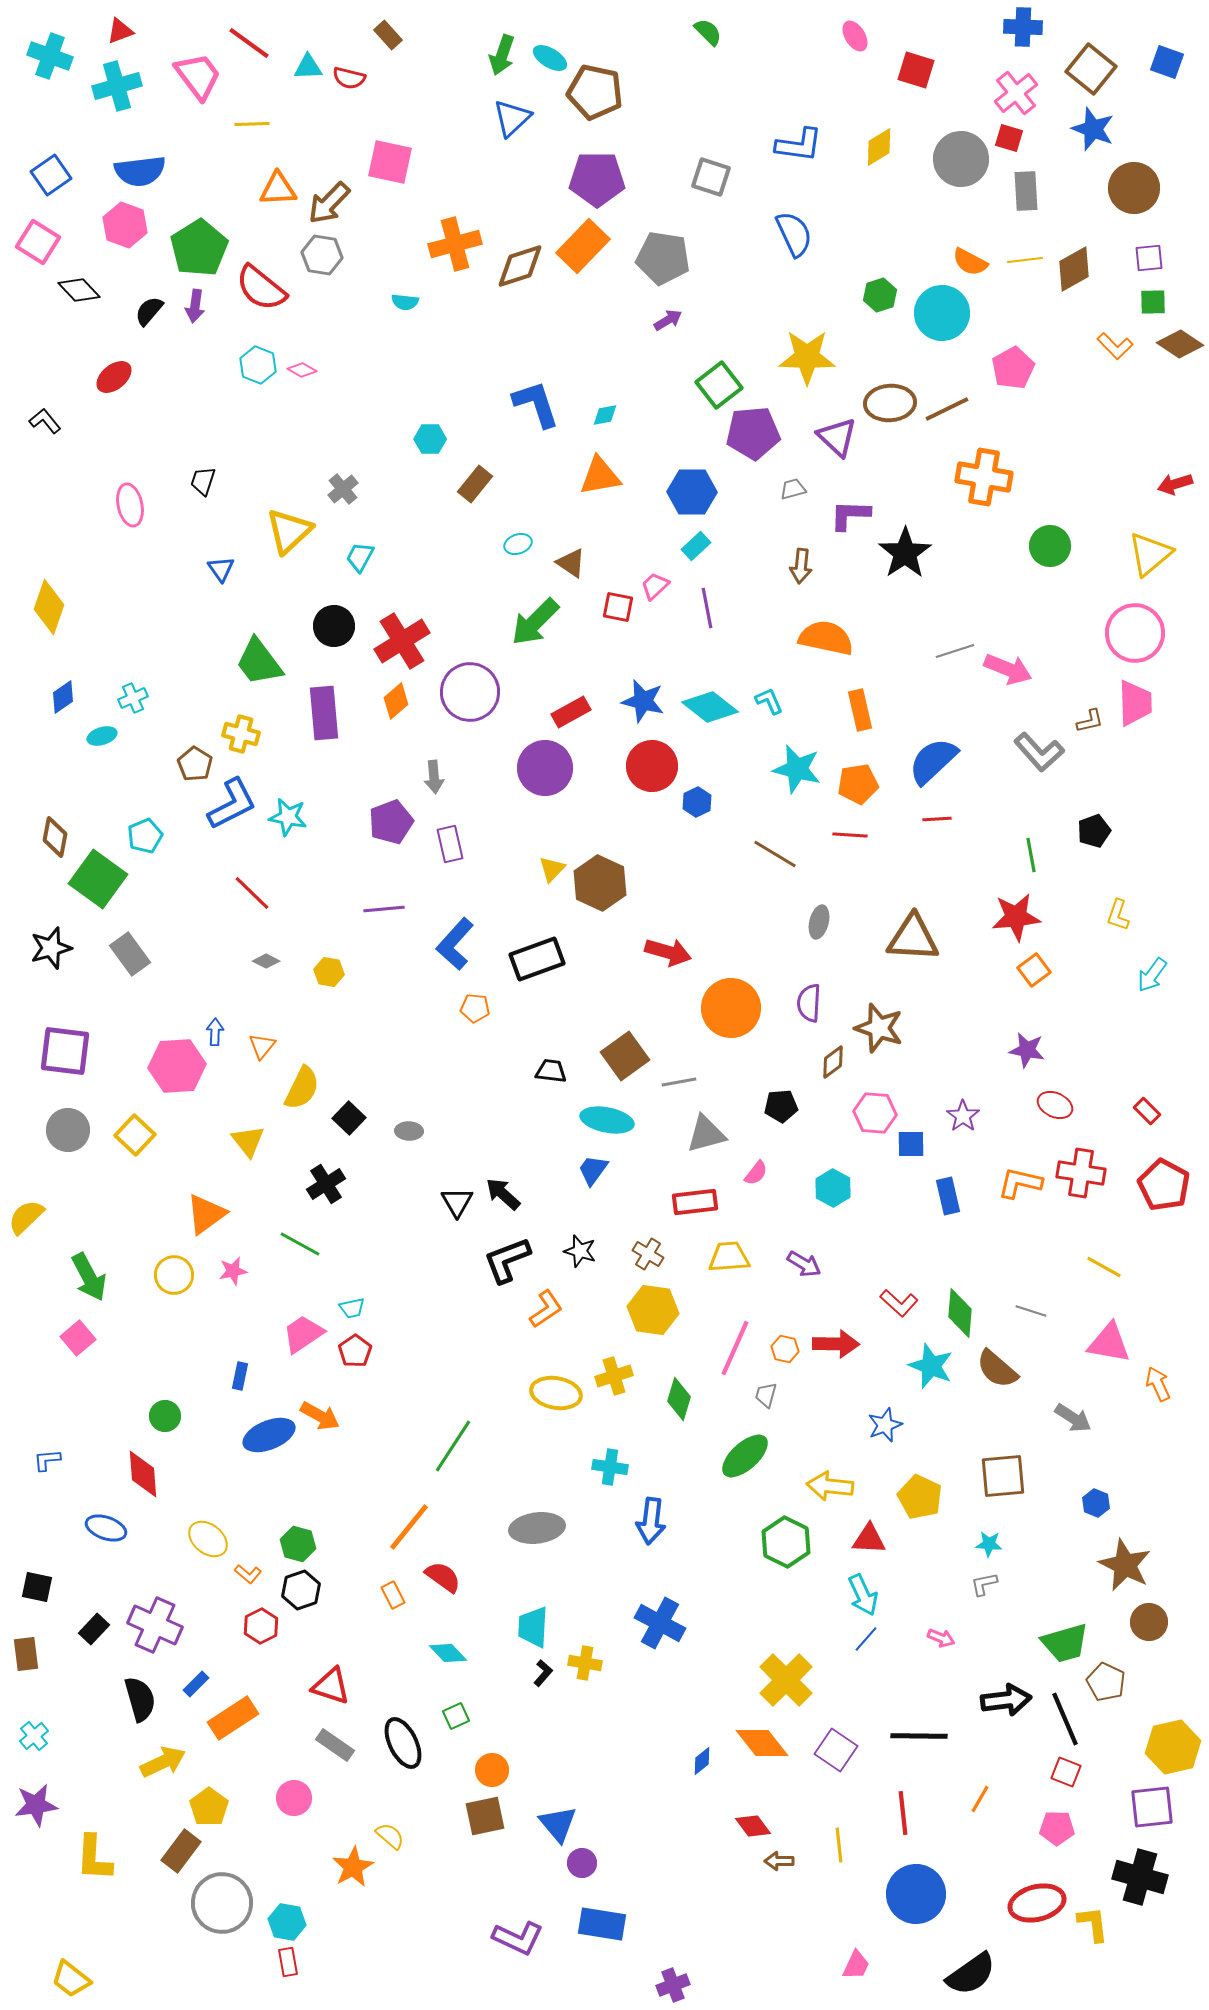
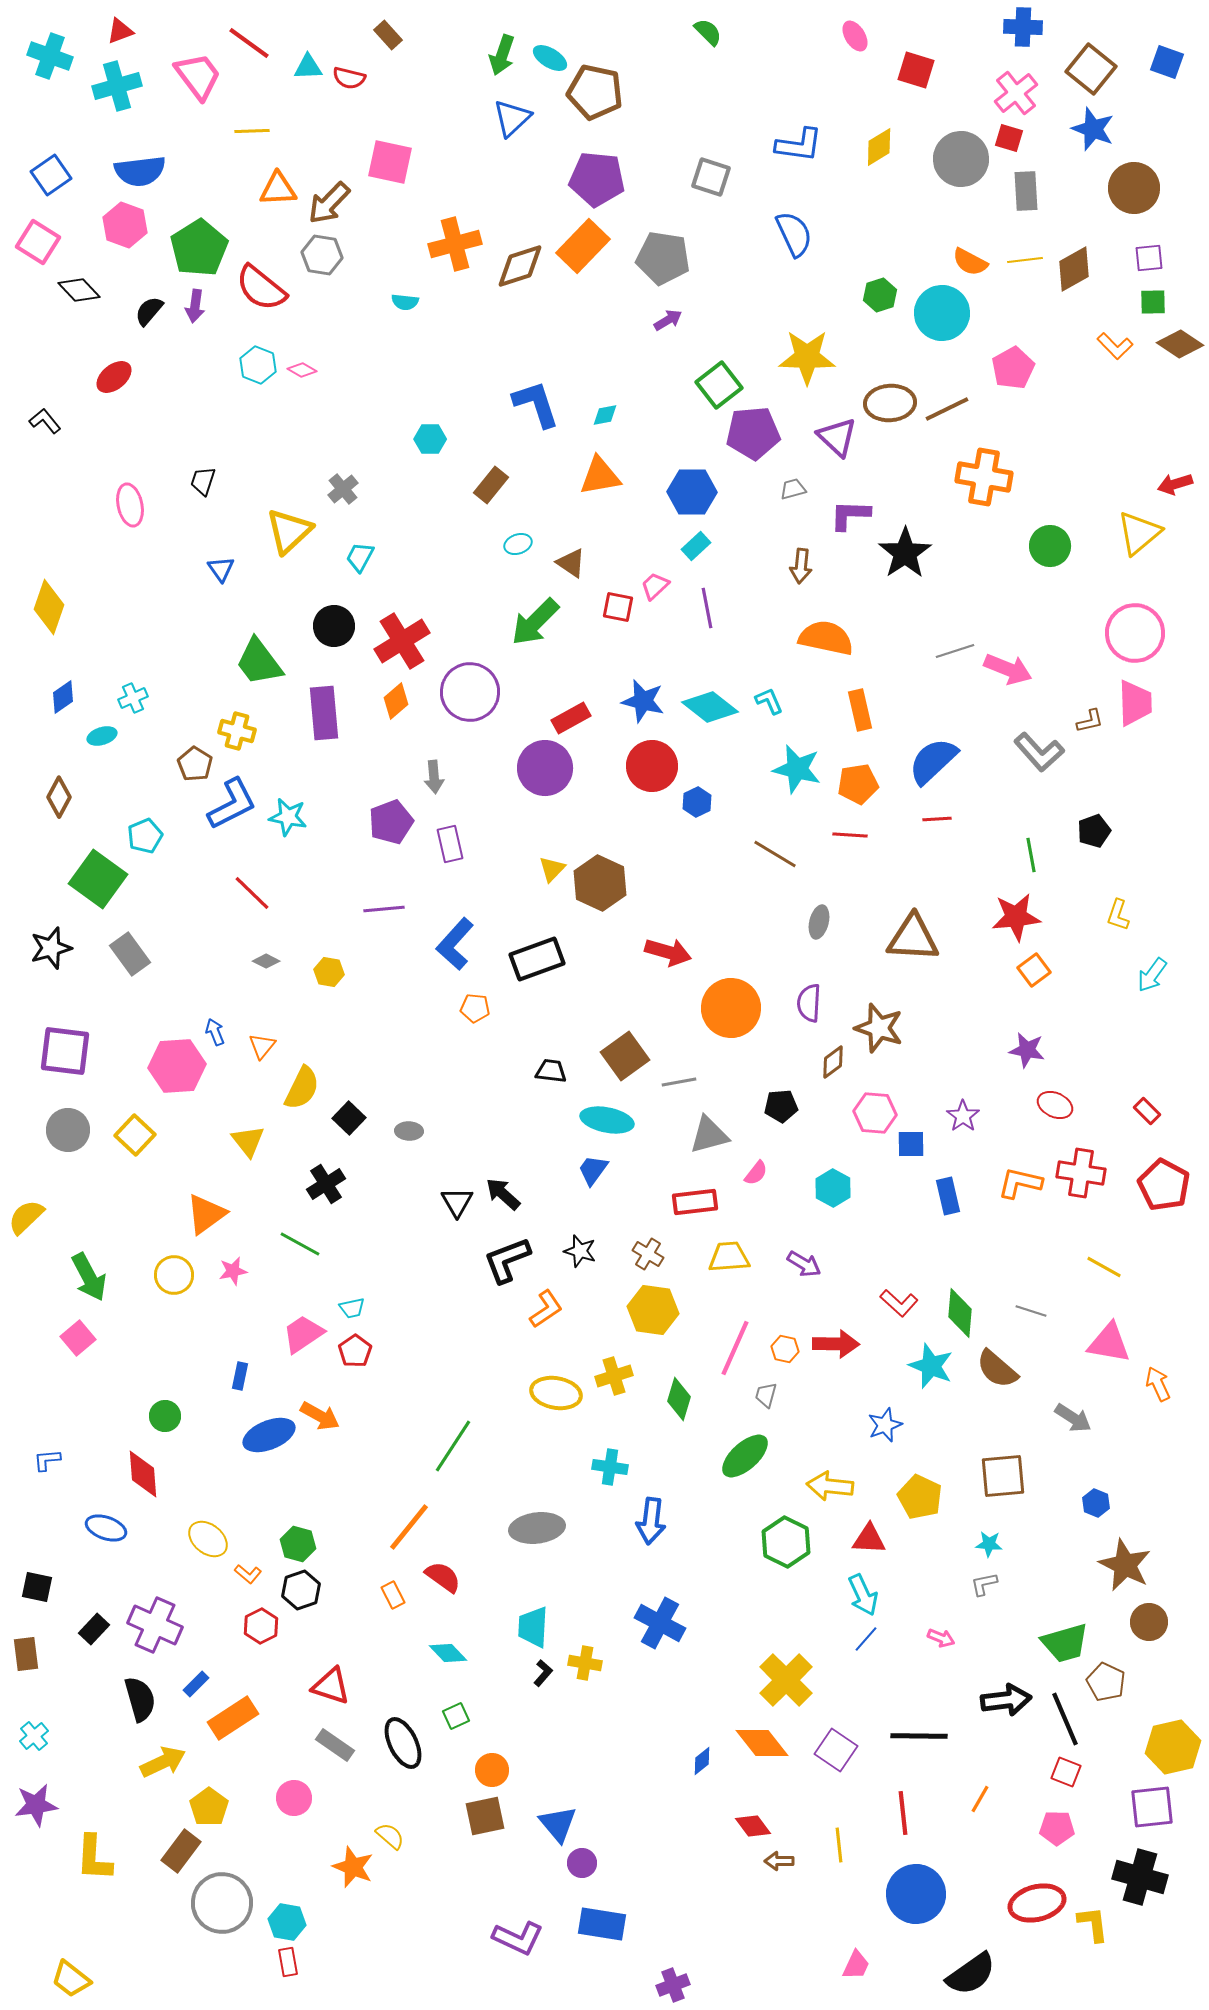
yellow line at (252, 124): moved 7 px down
purple pentagon at (597, 179): rotated 6 degrees clockwise
brown rectangle at (475, 484): moved 16 px right, 1 px down
yellow triangle at (1150, 554): moved 11 px left, 21 px up
red rectangle at (571, 712): moved 6 px down
yellow cross at (241, 734): moved 4 px left, 3 px up
brown diamond at (55, 837): moved 4 px right, 40 px up; rotated 18 degrees clockwise
blue arrow at (215, 1032): rotated 24 degrees counterclockwise
gray triangle at (706, 1134): moved 3 px right, 1 px down
orange star at (353, 1867): rotated 21 degrees counterclockwise
